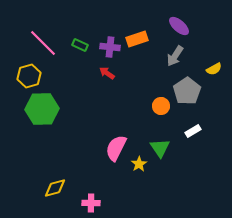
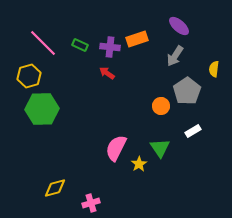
yellow semicircle: rotated 126 degrees clockwise
pink cross: rotated 18 degrees counterclockwise
